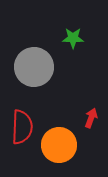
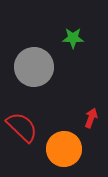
red semicircle: rotated 48 degrees counterclockwise
orange circle: moved 5 px right, 4 px down
